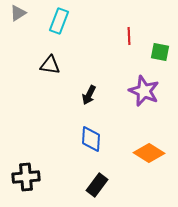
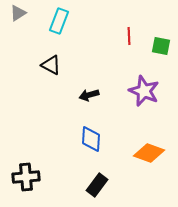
green square: moved 1 px right, 6 px up
black triangle: moved 1 px right; rotated 20 degrees clockwise
black arrow: rotated 48 degrees clockwise
orange diamond: rotated 12 degrees counterclockwise
